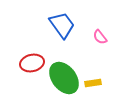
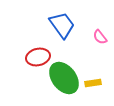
red ellipse: moved 6 px right, 6 px up
